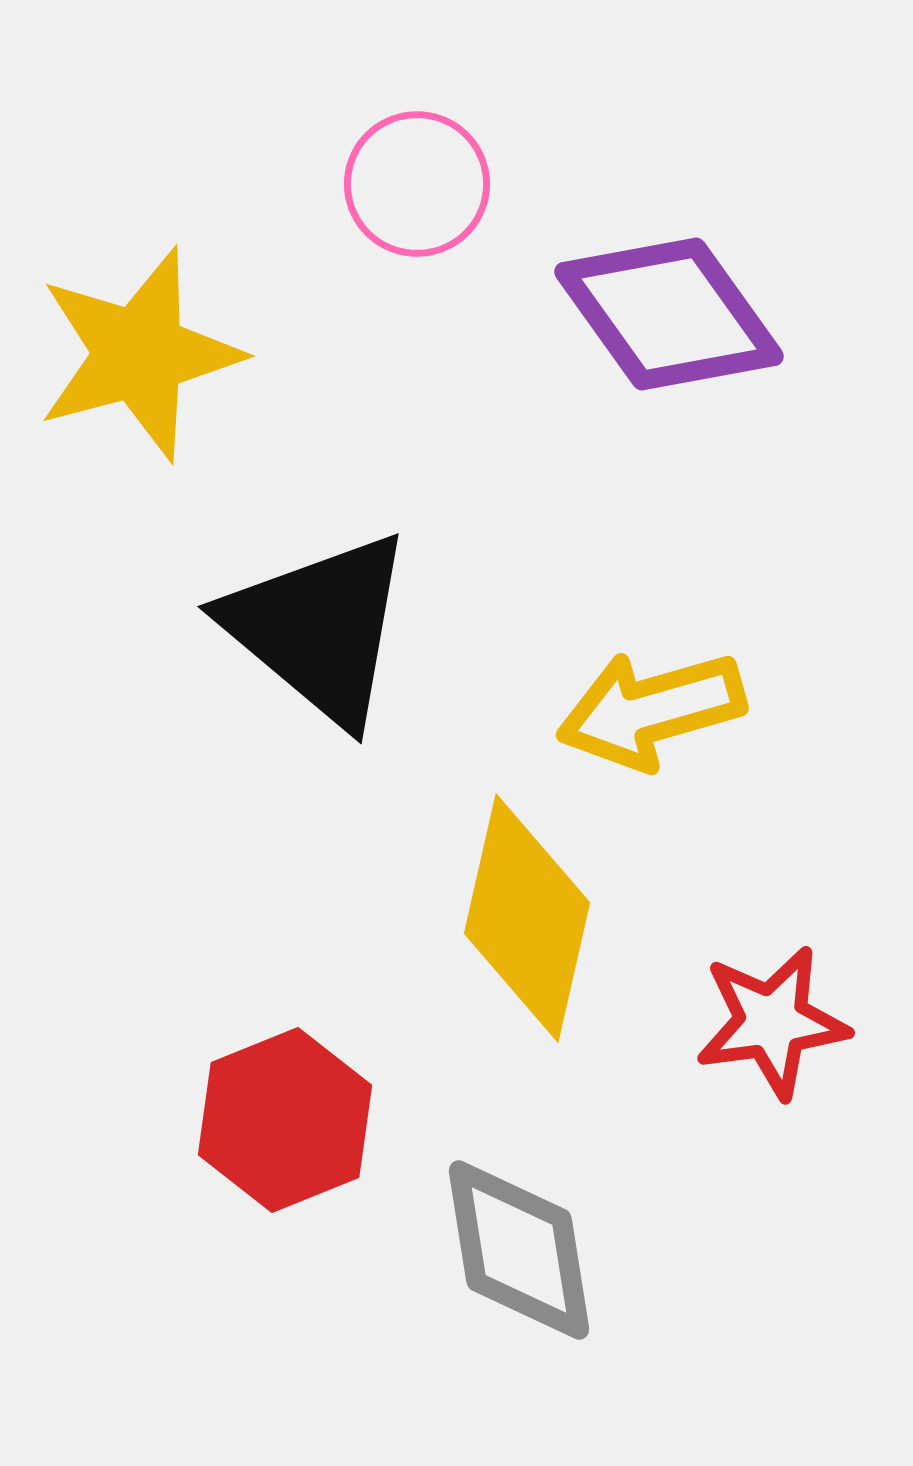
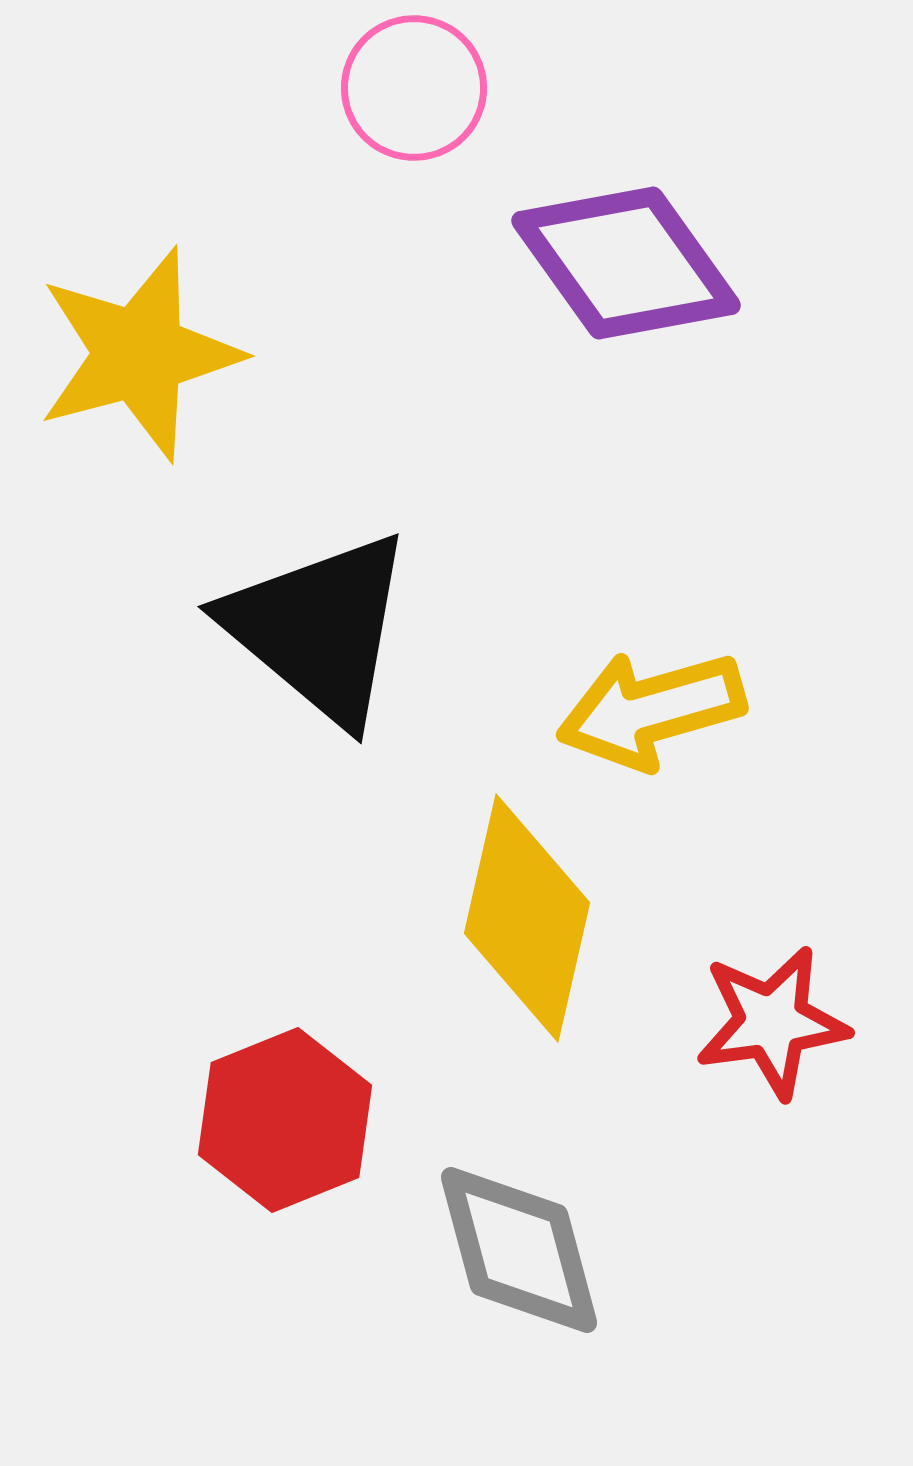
pink circle: moved 3 px left, 96 px up
purple diamond: moved 43 px left, 51 px up
gray diamond: rotated 6 degrees counterclockwise
